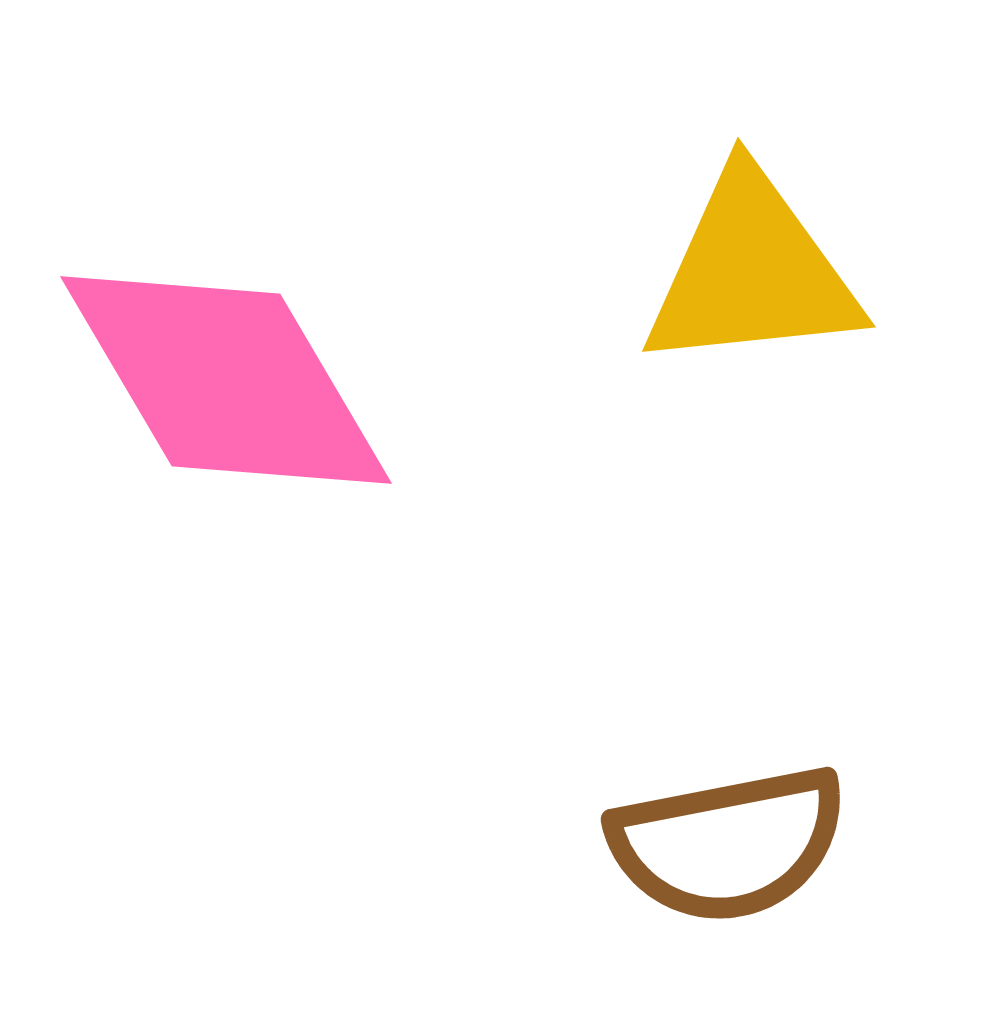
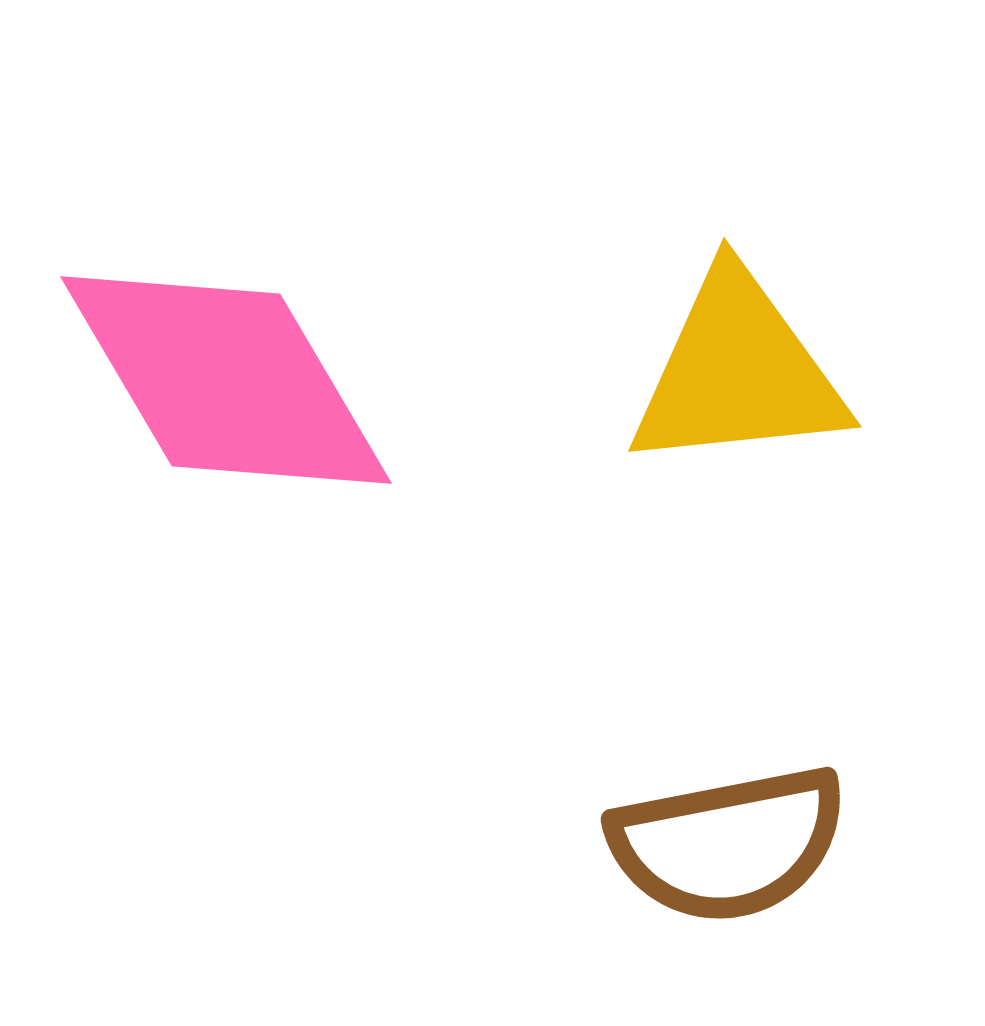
yellow triangle: moved 14 px left, 100 px down
